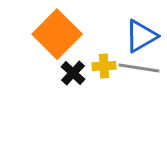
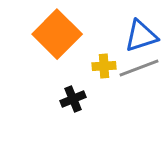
blue triangle: rotated 12 degrees clockwise
gray line: rotated 30 degrees counterclockwise
black cross: moved 26 px down; rotated 25 degrees clockwise
